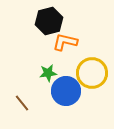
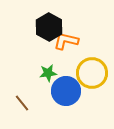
black hexagon: moved 6 px down; rotated 16 degrees counterclockwise
orange L-shape: moved 1 px right, 1 px up
